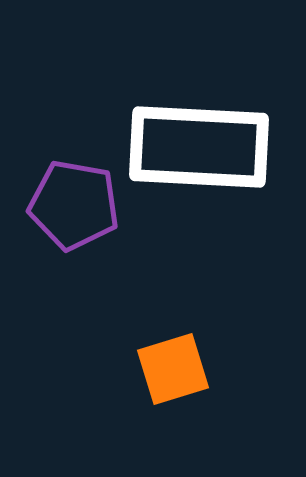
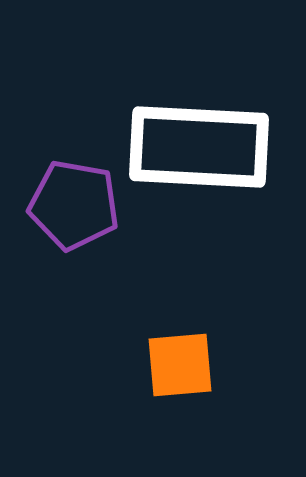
orange square: moved 7 px right, 4 px up; rotated 12 degrees clockwise
